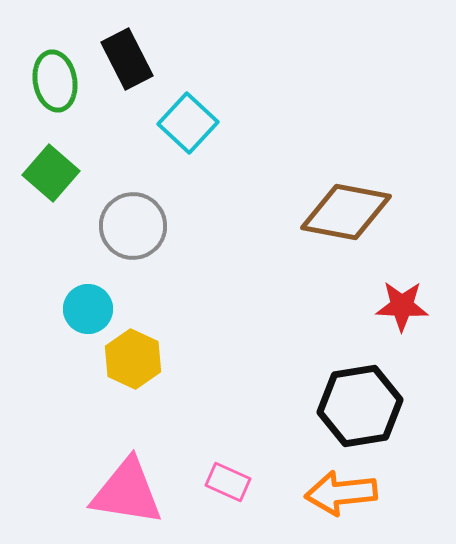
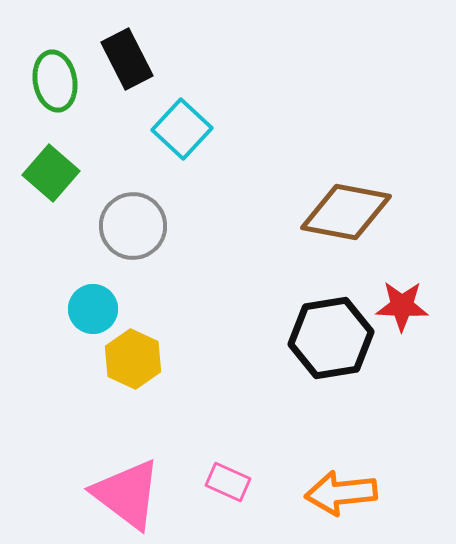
cyan square: moved 6 px left, 6 px down
cyan circle: moved 5 px right
black hexagon: moved 29 px left, 68 px up
pink triangle: moved 2 px down; rotated 28 degrees clockwise
